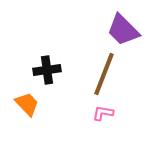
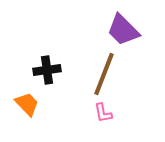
pink L-shape: rotated 110 degrees counterclockwise
